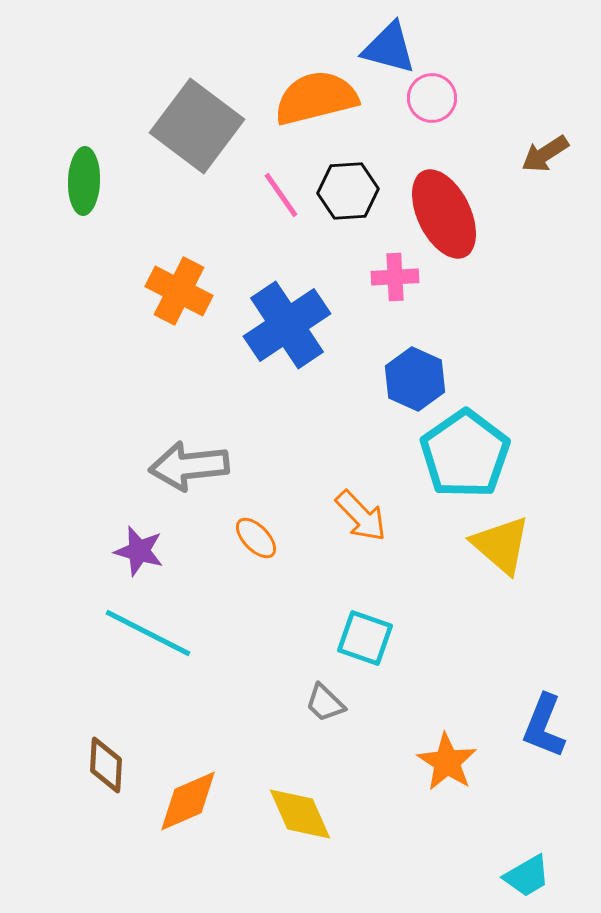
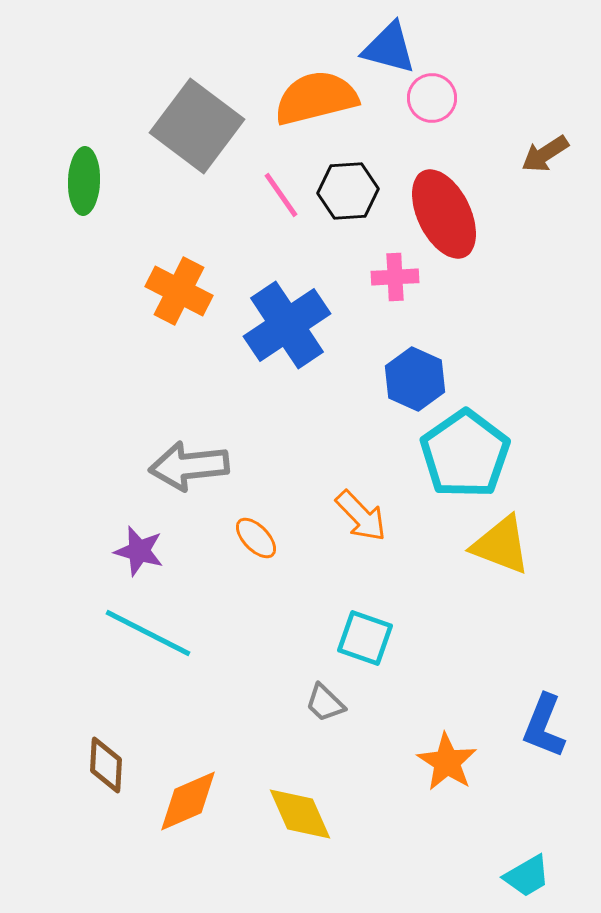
yellow triangle: rotated 20 degrees counterclockwise
